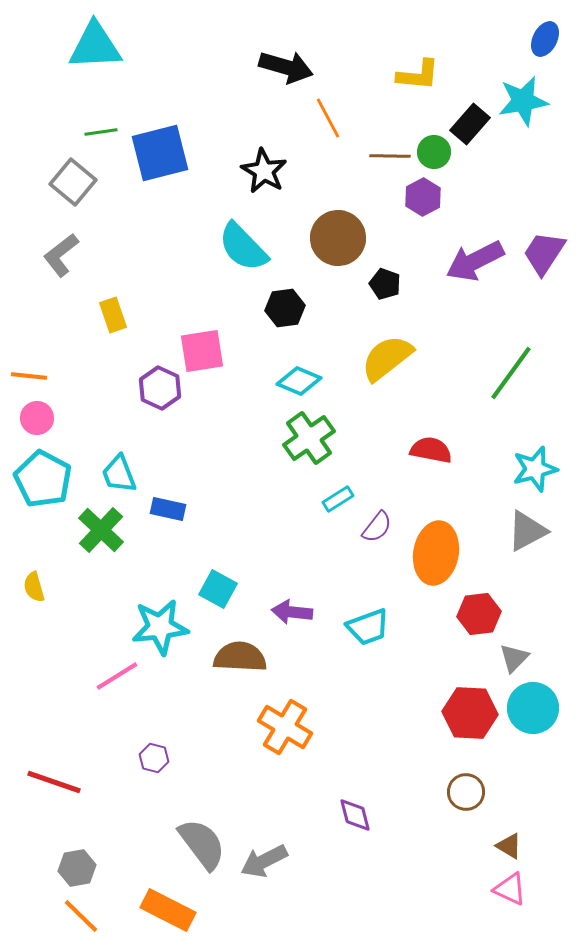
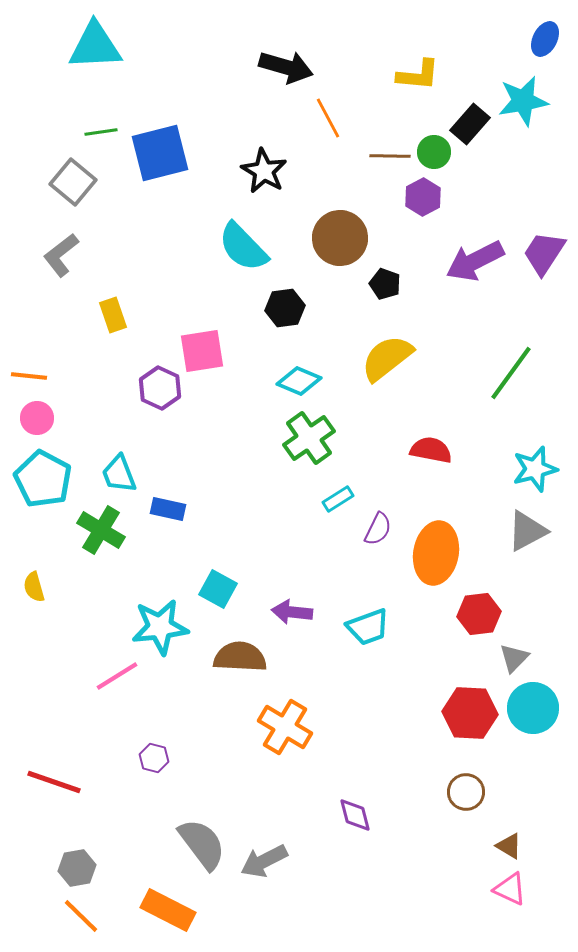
brown circle at (338, 238): moved 2 px right
purple semicircle at (377, 527): moved 1 px right, 2 px down; rotated 12 degrees counterclockwise
green cross at (101, 530): rotated 12 degrees counterclockwise
